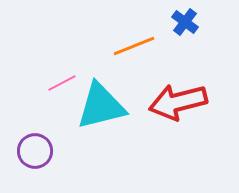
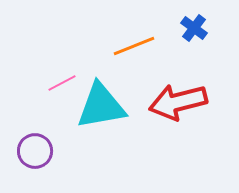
blue cross: moved 9 px right, 6 px down
cyan triangle: rotated 4 degrees clockwise
